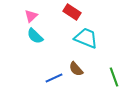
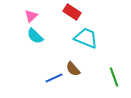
brown semicircle: moved 3 px left
